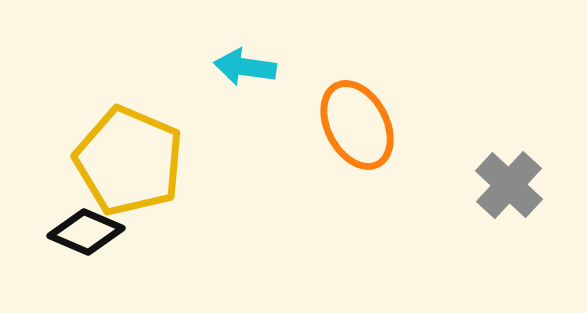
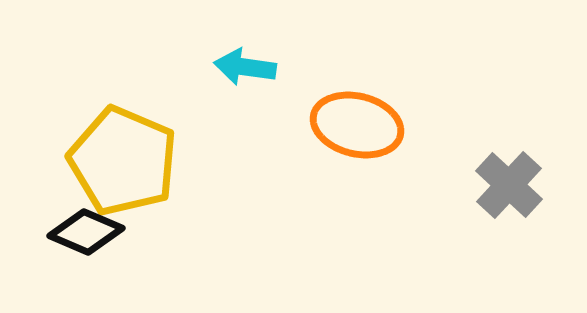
orange ellipse: rotated 48 degrees counterclockwise
yellow pentagon: moved 6 px left
